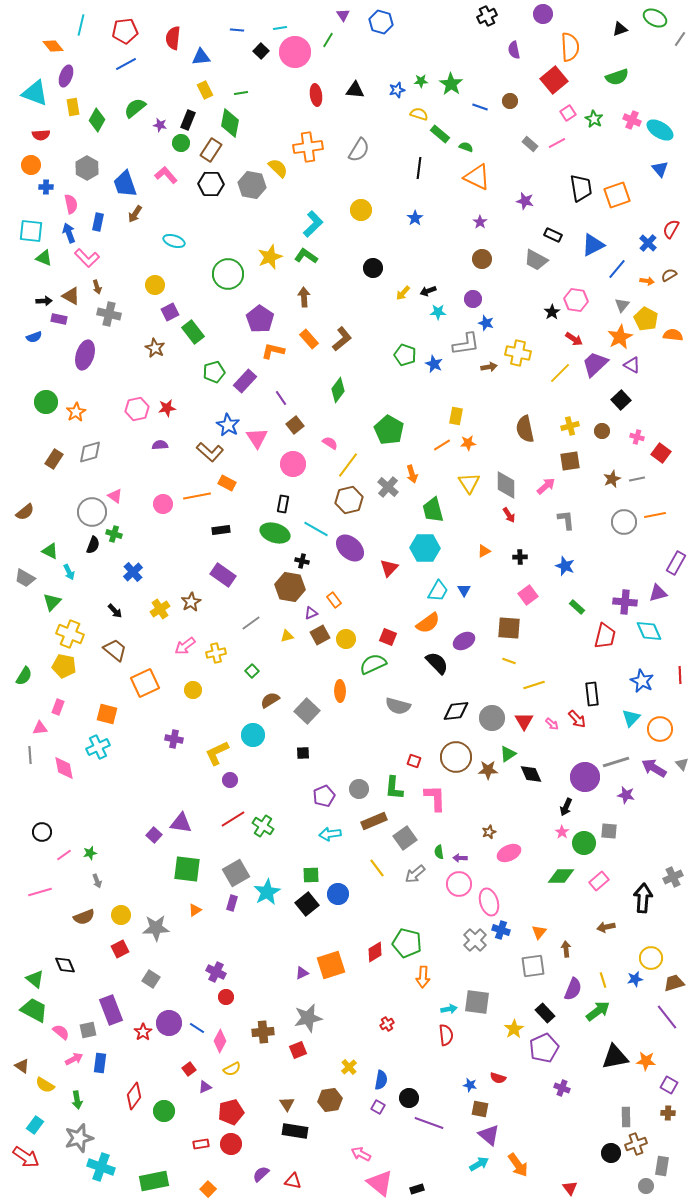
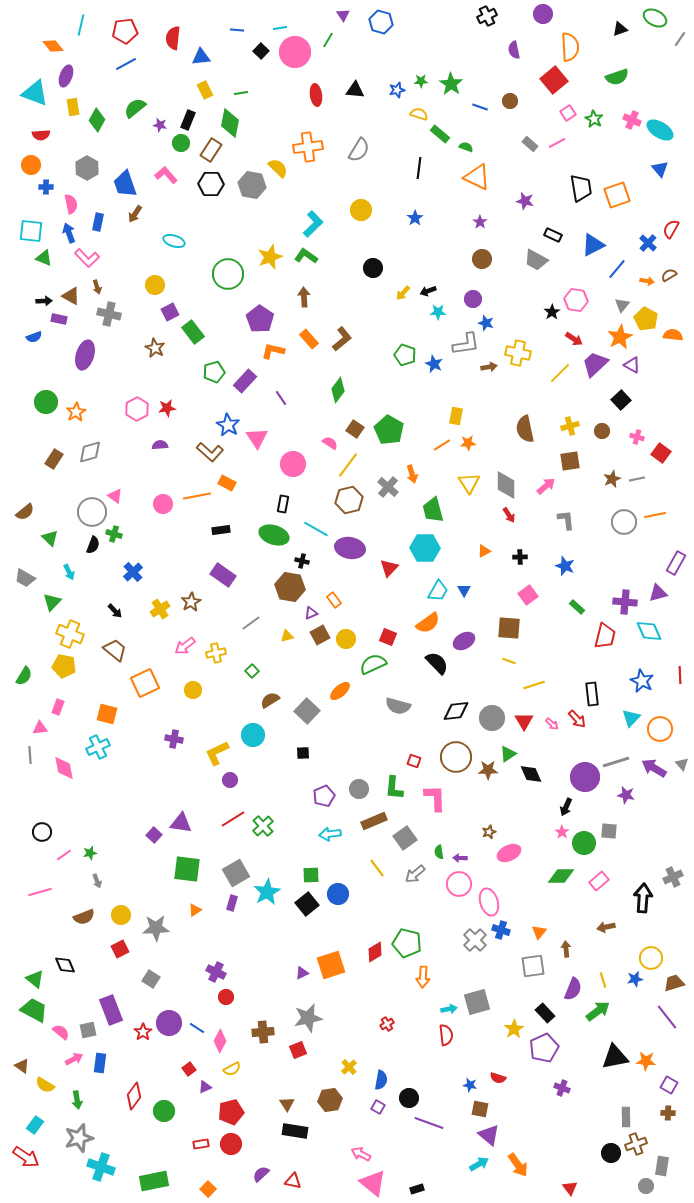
pink hexagon at (137, 409): rotated 15 degrees counterclockwise
brown square at (295, 425): moved 60 px right, 4 px down; rotated 18 degrees counterclockwise
green ellipse at (275, 533): moved 1 px left, 2 px down
purple ellipse at (350, 548): rotated 32 degrees counterclockwise
green triangle at (50, 551): moved 13 px up; rotated 18 degrees clockwise
orange ellipse at (340, 691): rotated 50 degrees clockwise
green cross at (263, 826): rotated 15 degrees clockwise
gray square at (477, 1002): rotated 24 degrees counterclockwise
pink triangle at (380, 1183): moved 7 px left
